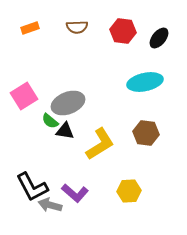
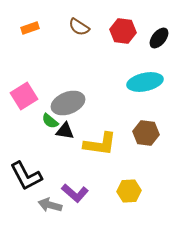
brown semicircle: moved 2 px right; rotated 35 degrees clockwise
yellow L-shape: rotated 40 degrees clockwise
black L-shape: moved 6 px left, 11 px up
